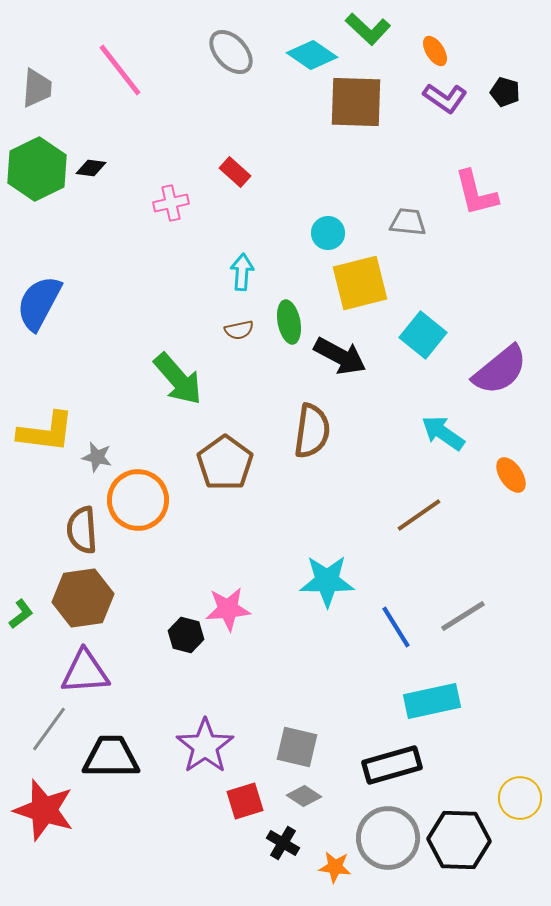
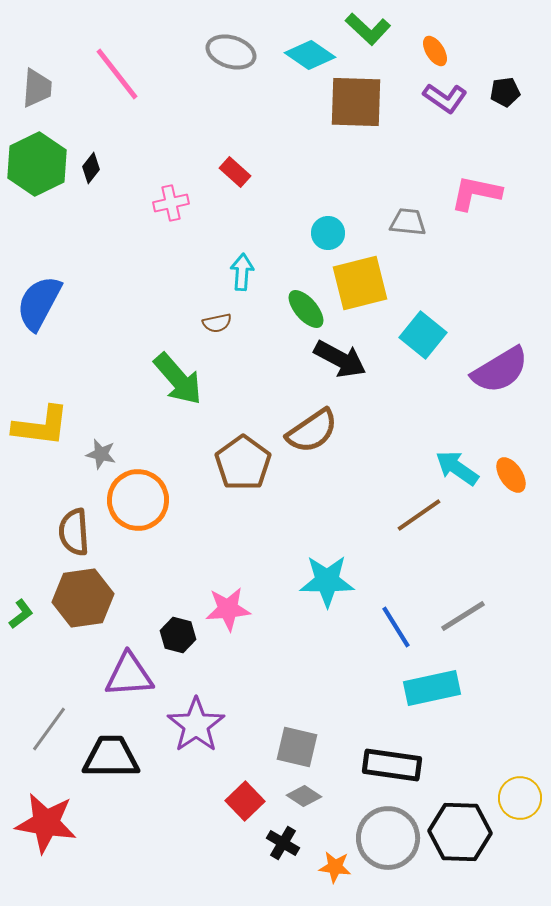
gray ellipse at (231, 52): rotated 30 degrees counterclockwise
cyan diamond at (312, 55): moved 2 px left
pink line at (120, 70): moved 3 px left, 4 px down
black pentagon at (505, 92): rotated 24 degrees counterclockwise
black diamond at (91, 168): rotated 60 degrees counterclockwise
green hexagon at (37, 169): moved 5 px up
pink L-shape at (476, 193): rotated 116 degrees clockwise
green ellipse at (289, 322): moved 17 px right, 13 px up; rotated 30 degrees counterclockwise
brown semicircle at (239, 330): moved 22 px left, 7 px up
black arrow at (340, 356): moved 3 px down
purple semicircle at (500, 370): rotated 8 degrees clockwise
brown semicircle at (312, 431): rotated 48 degrees clockwise
yellow L-shape at (46, 432): moved 5 px left, 6 px up
cyan arrow at (443, 433): moved 14 px right, 35 px down
gray star at (97, 457): moved 4 px right, 3 px up
brown pentagon at (225, 463): moved 18 px right
brown semicircle at (82, 530): moved 8 px left, 2 px down
black hexagon at (186, 635): moved 8 px left
purple triangle at (85, 672): moved 44 px right, 3 px down
cyan rectangle at (432, 701): moved 13 px up
purple star at (205, 746): moved 9 px left, 21 px up
black rectangle at (392, 765): rotated 24 degrees clockwise
red square at (245, 801): rotated 27 degrees counterclockwise
red star at (44, 810): moved 2 px right, 13 px down; rotated 8 degrees counterclockwise
black hexagon at (459, 840): moved 1 px right, 8 px up
